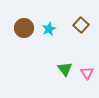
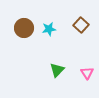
cyan star: rotated 16 degrees clockwise
green triangle: moved 8 px left, 1 px down; rotated 21 degrees clockwise
